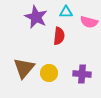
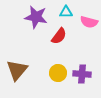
purple star: rotated 15 degrees counterclockwise
red semicircle: rotated 30 degrees clockwise
brown triangle: moved 7 px left, 2 px down
yellow circle: moved 9 px right
